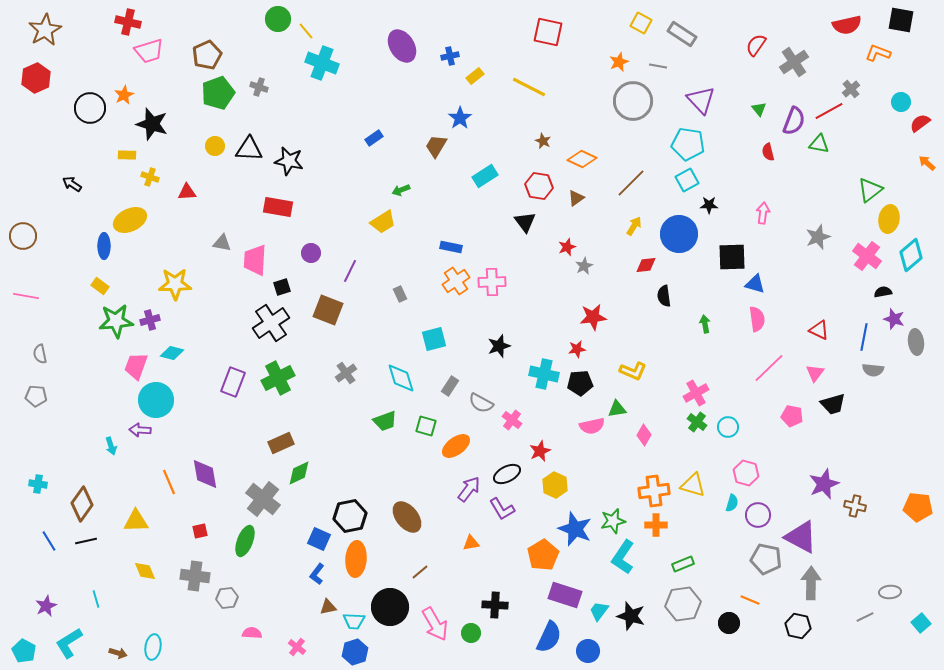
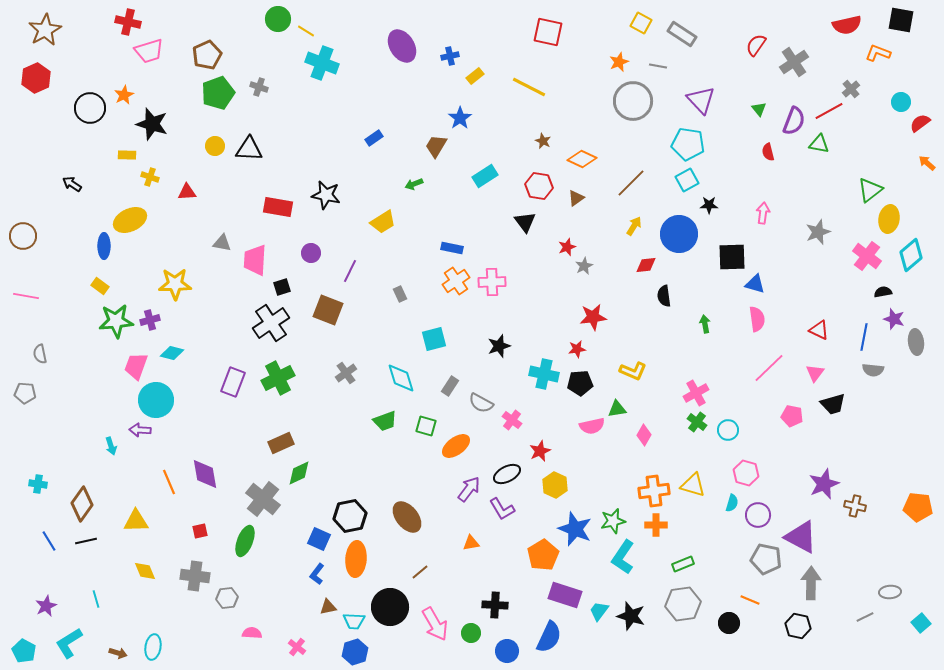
yellow line at (306, 31): rotated 18 degrees counterclockwise
black star at (289, 161): moved 37 px right, 34 px down
green arrow at (401, 190): moved 13 px right, 6 px up
gray star at (818, 237): moved 5 px up
blue rectangle at (451, 247): moved 1 px right, 1 px down
gray pentagon at (36, 396): moved 11 px left, 3 px up
cyan circle at (728, 427): moved 3 px down
blue circle at (588, 651): moved 81 px left
